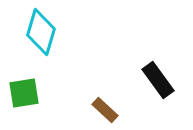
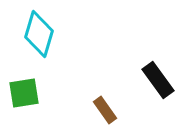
cyan diamond: moved 2 px left, 2 px down
brown rectangle: rotated 12 degrees clockwise
